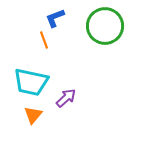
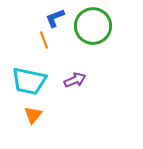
green circle: moved 12 px left
cyan trapezoid: moved 2 px left, 1 px up
purple arrow: moved 9 px right, 18 px up; rotated 20 degrees clockwise
